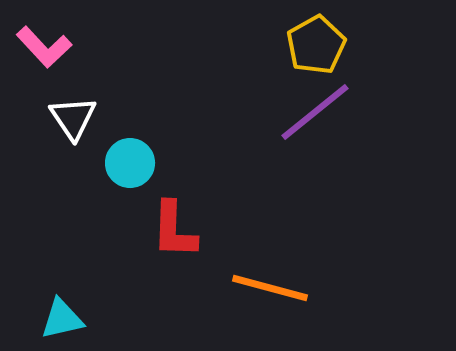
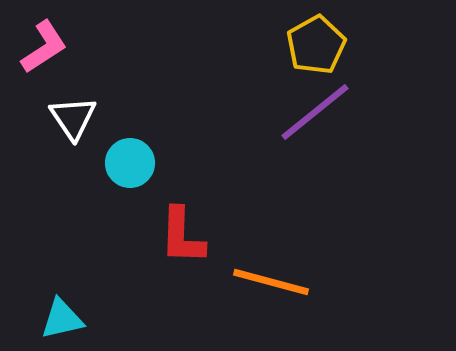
pink L-shape: rotated 80 degrees counterclockwise
red L-shape: moved 8 px right, 6 px down
orange line: moved 1 px right, 6 px up
